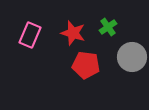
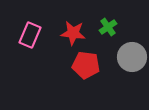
red star: rotated 10 degrees counterclockwise
